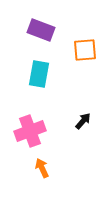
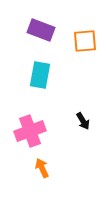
orange square: moved 9 px up
cyan rectangle: moved 1 px right, 1 px down
black arrow: rotated 108 degrees clockwise
